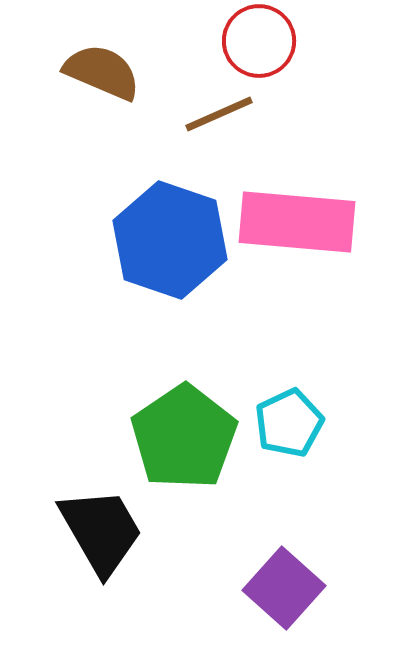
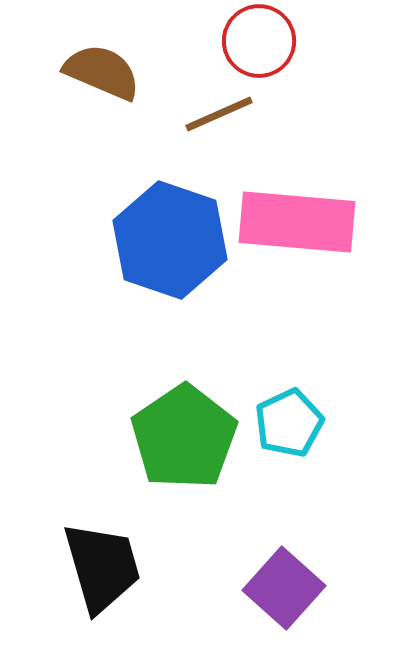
black trapezoid: moved 1 px right, 36 px down; rotated 14 degrees clockwise
